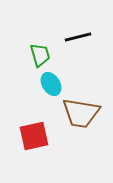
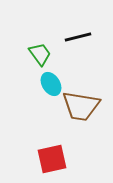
green trapezoid: moved 1 px up; rotated 20 degrees counterclockwise
brown trapezoid: moved 7 px up
red square: moved 18 px right, 23 px down
